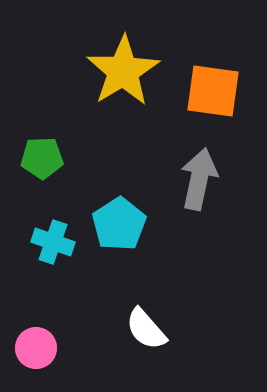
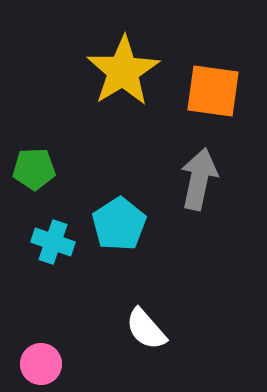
green pentagon: moved 8 px left, 11 px down
pink circle: moved 5 px right, 16 px down
